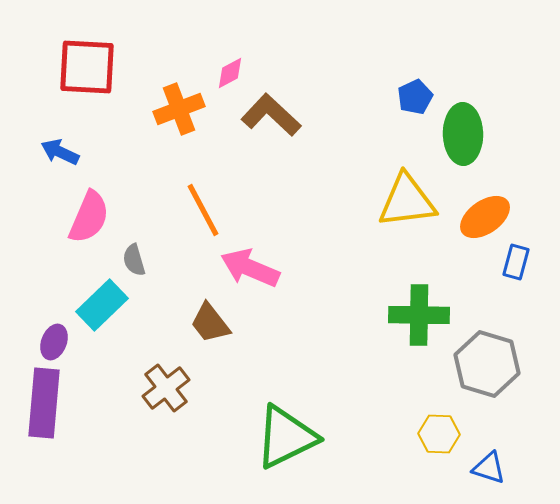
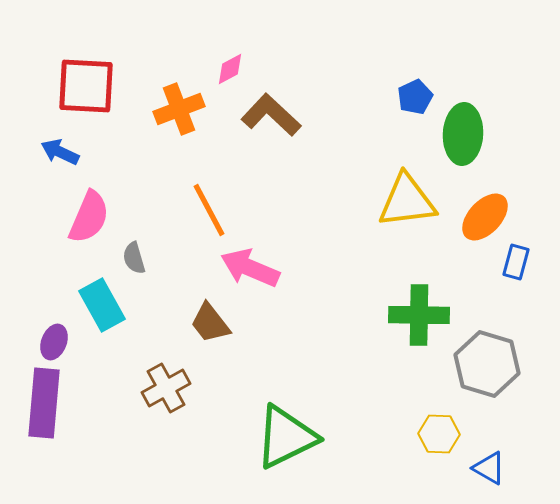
red square: moved 1 px left, 19 px down
pink diamond: moved 4 px up
green ellipse: rotated 4 degrees clockwise
orange line: moved 6 px right
orange ellipse: rotated 12 degrees counterclockwise
gray semicircle: moved 2 px up
cyan rectangle: rotated 75 degrees counterclockwise
brown cross: rotated 9 degrees clockwise
blue triangle: rotated 12 degrees clockwise
